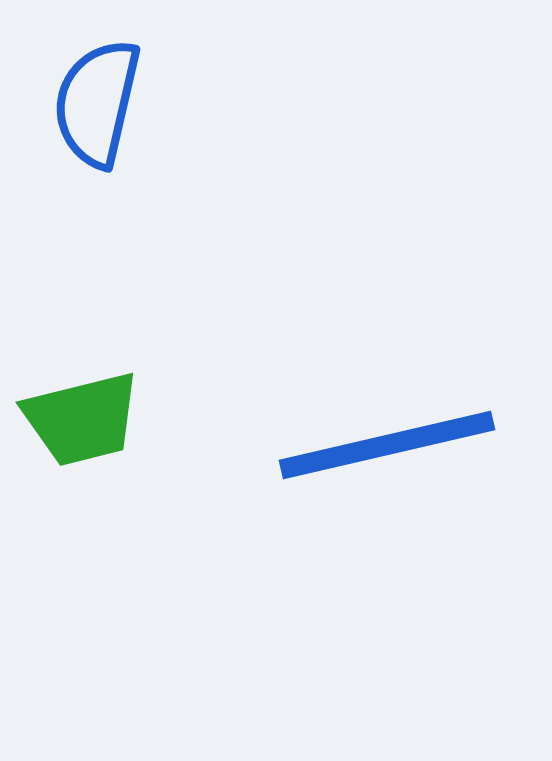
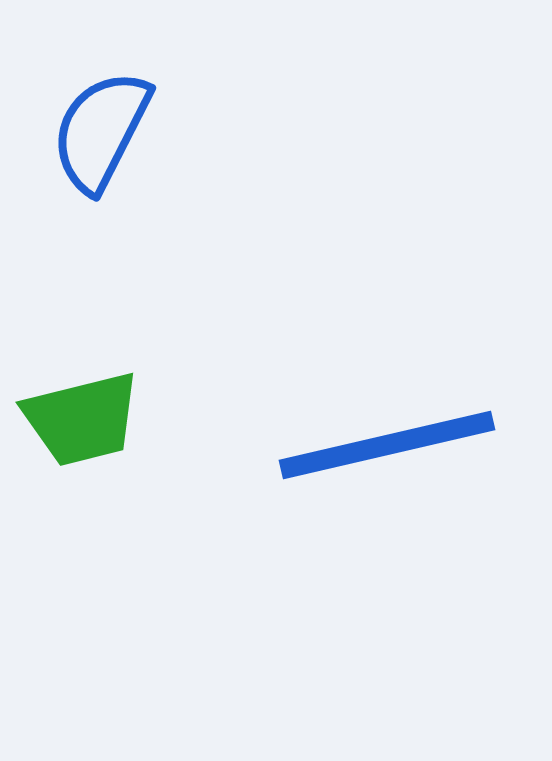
blue semicircle: moved 4 px right, 28 px down; rotated 14 degrees clockwise
